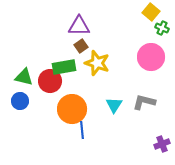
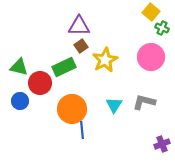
yellow star: moved 8 px right, 3 px up; rotated 25 degrees clockwise
green rectangle: rotated 15 degrees counterclockwise
green triangle: moved 5 px left, 10 px up
red circle: moved 10 px left, 2 px down
